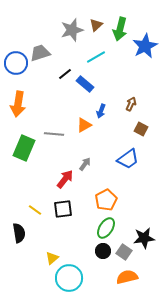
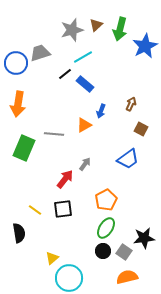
cyan line: moved 13 px left
